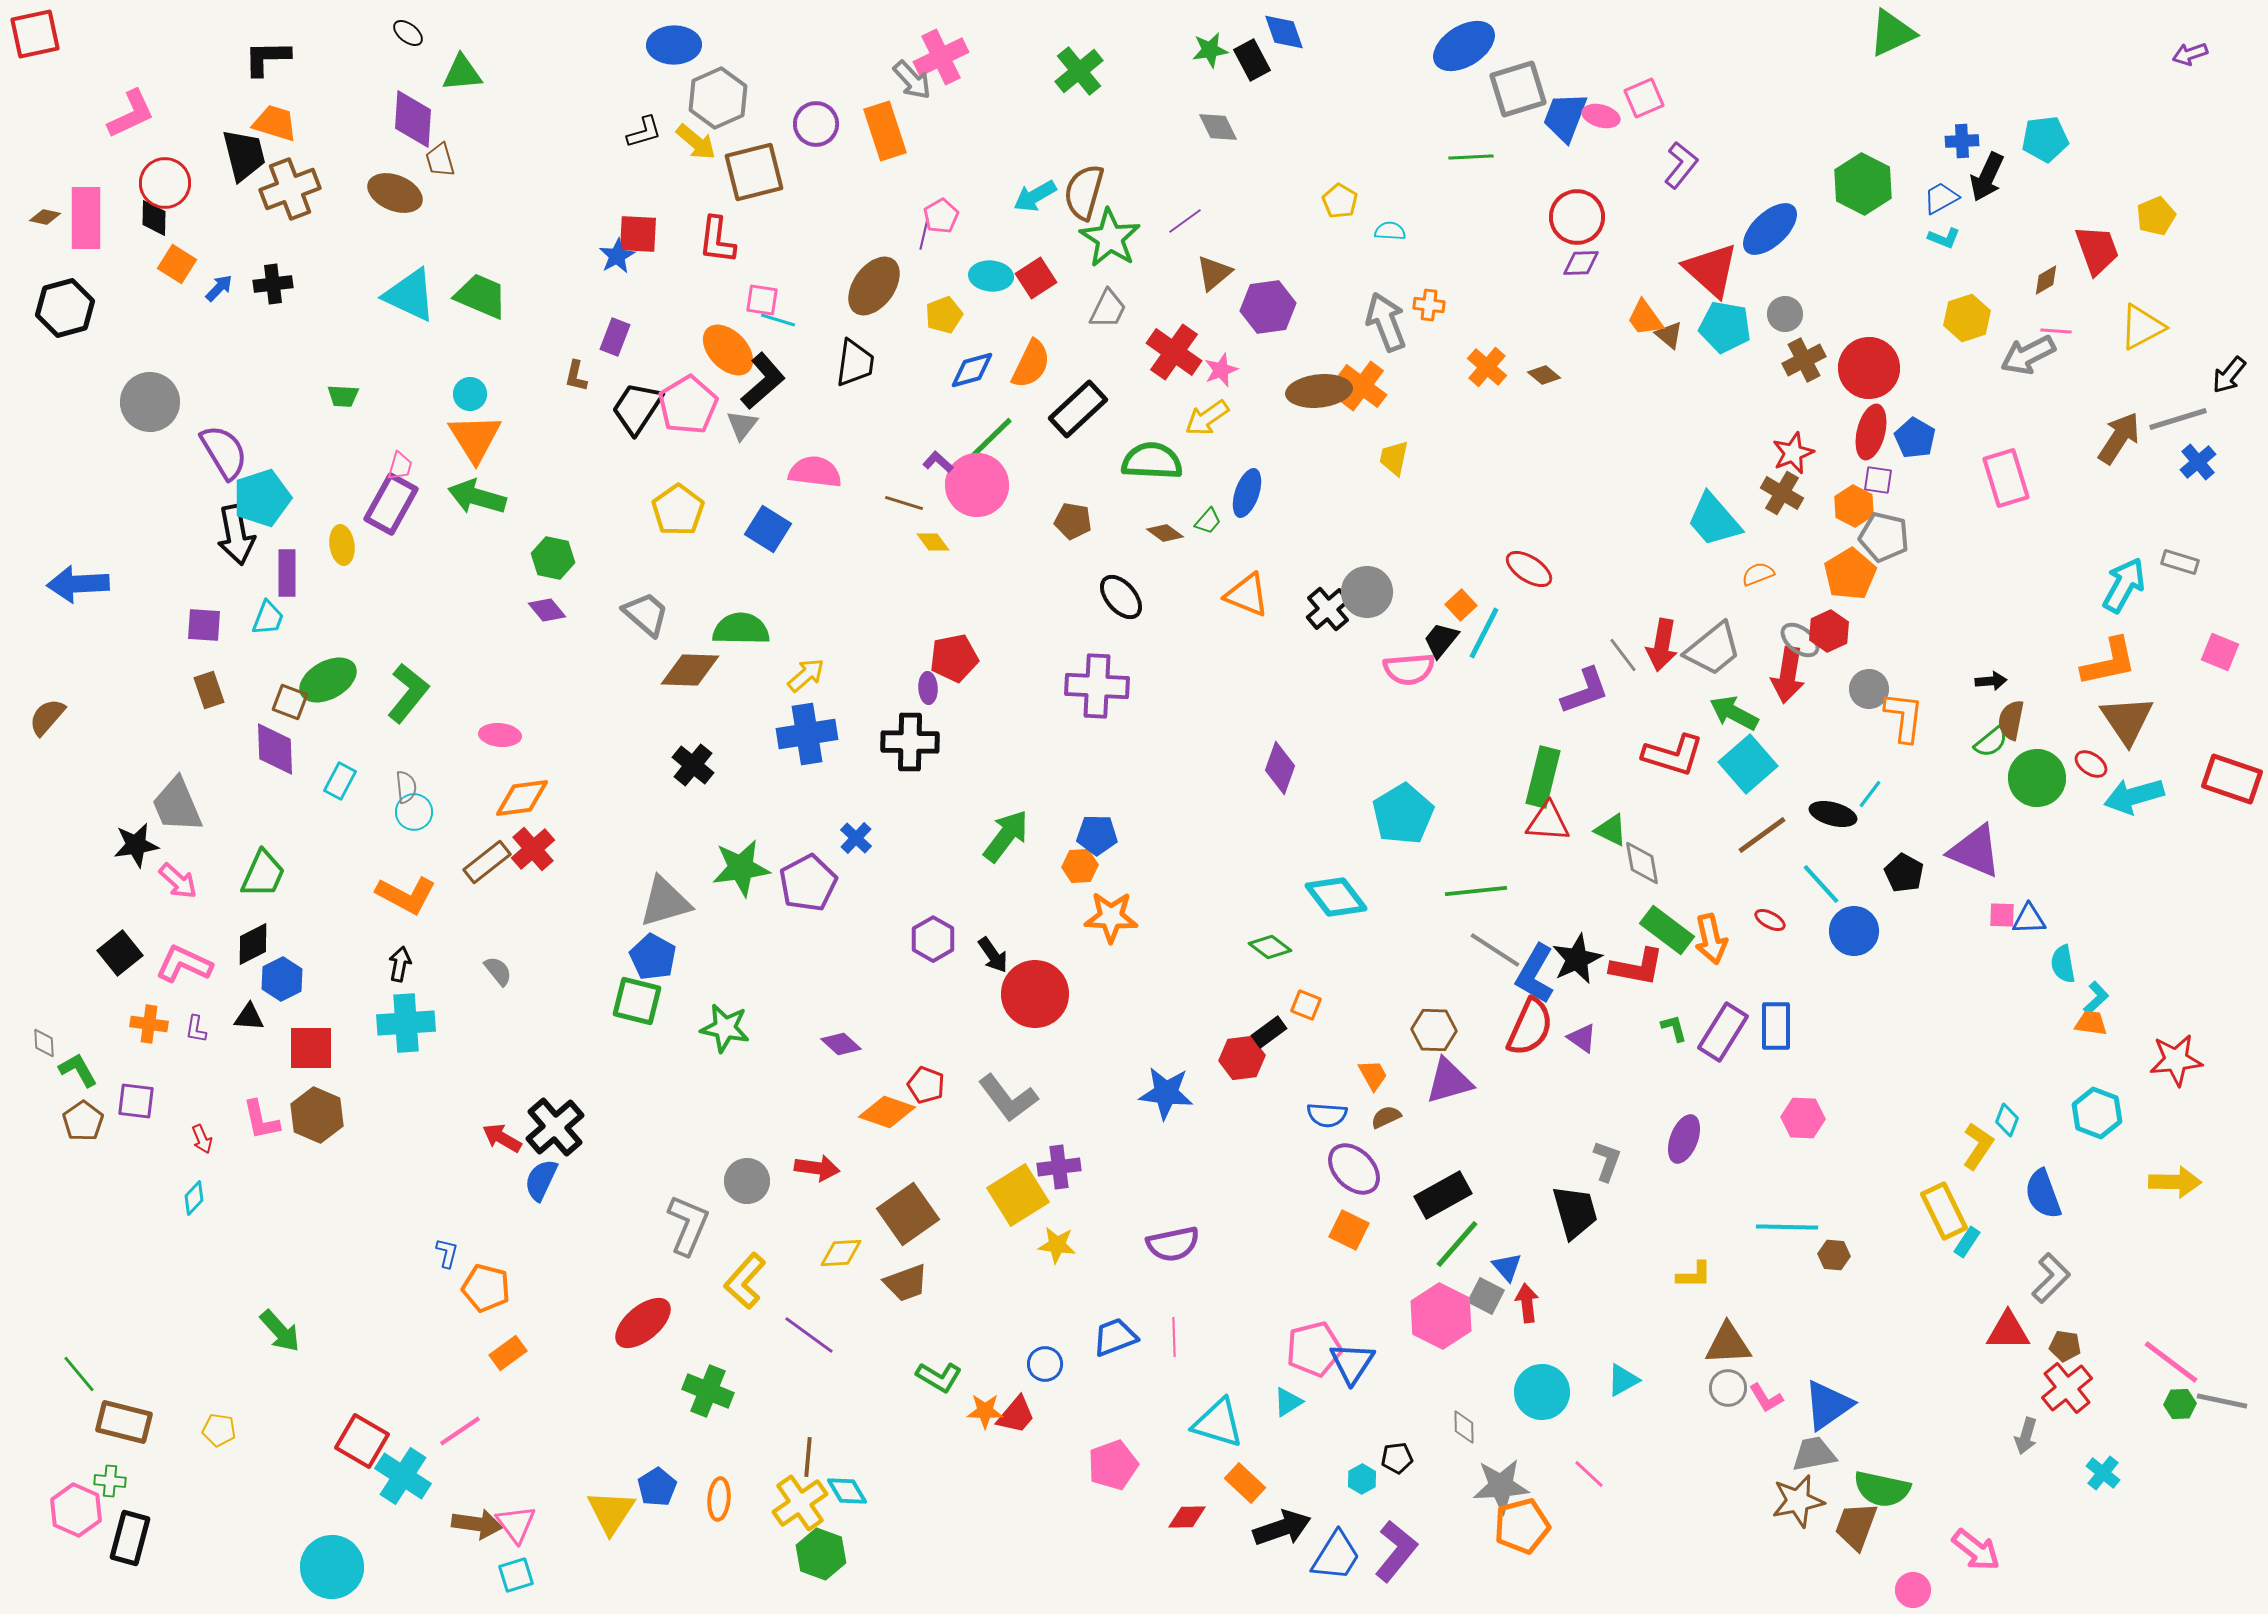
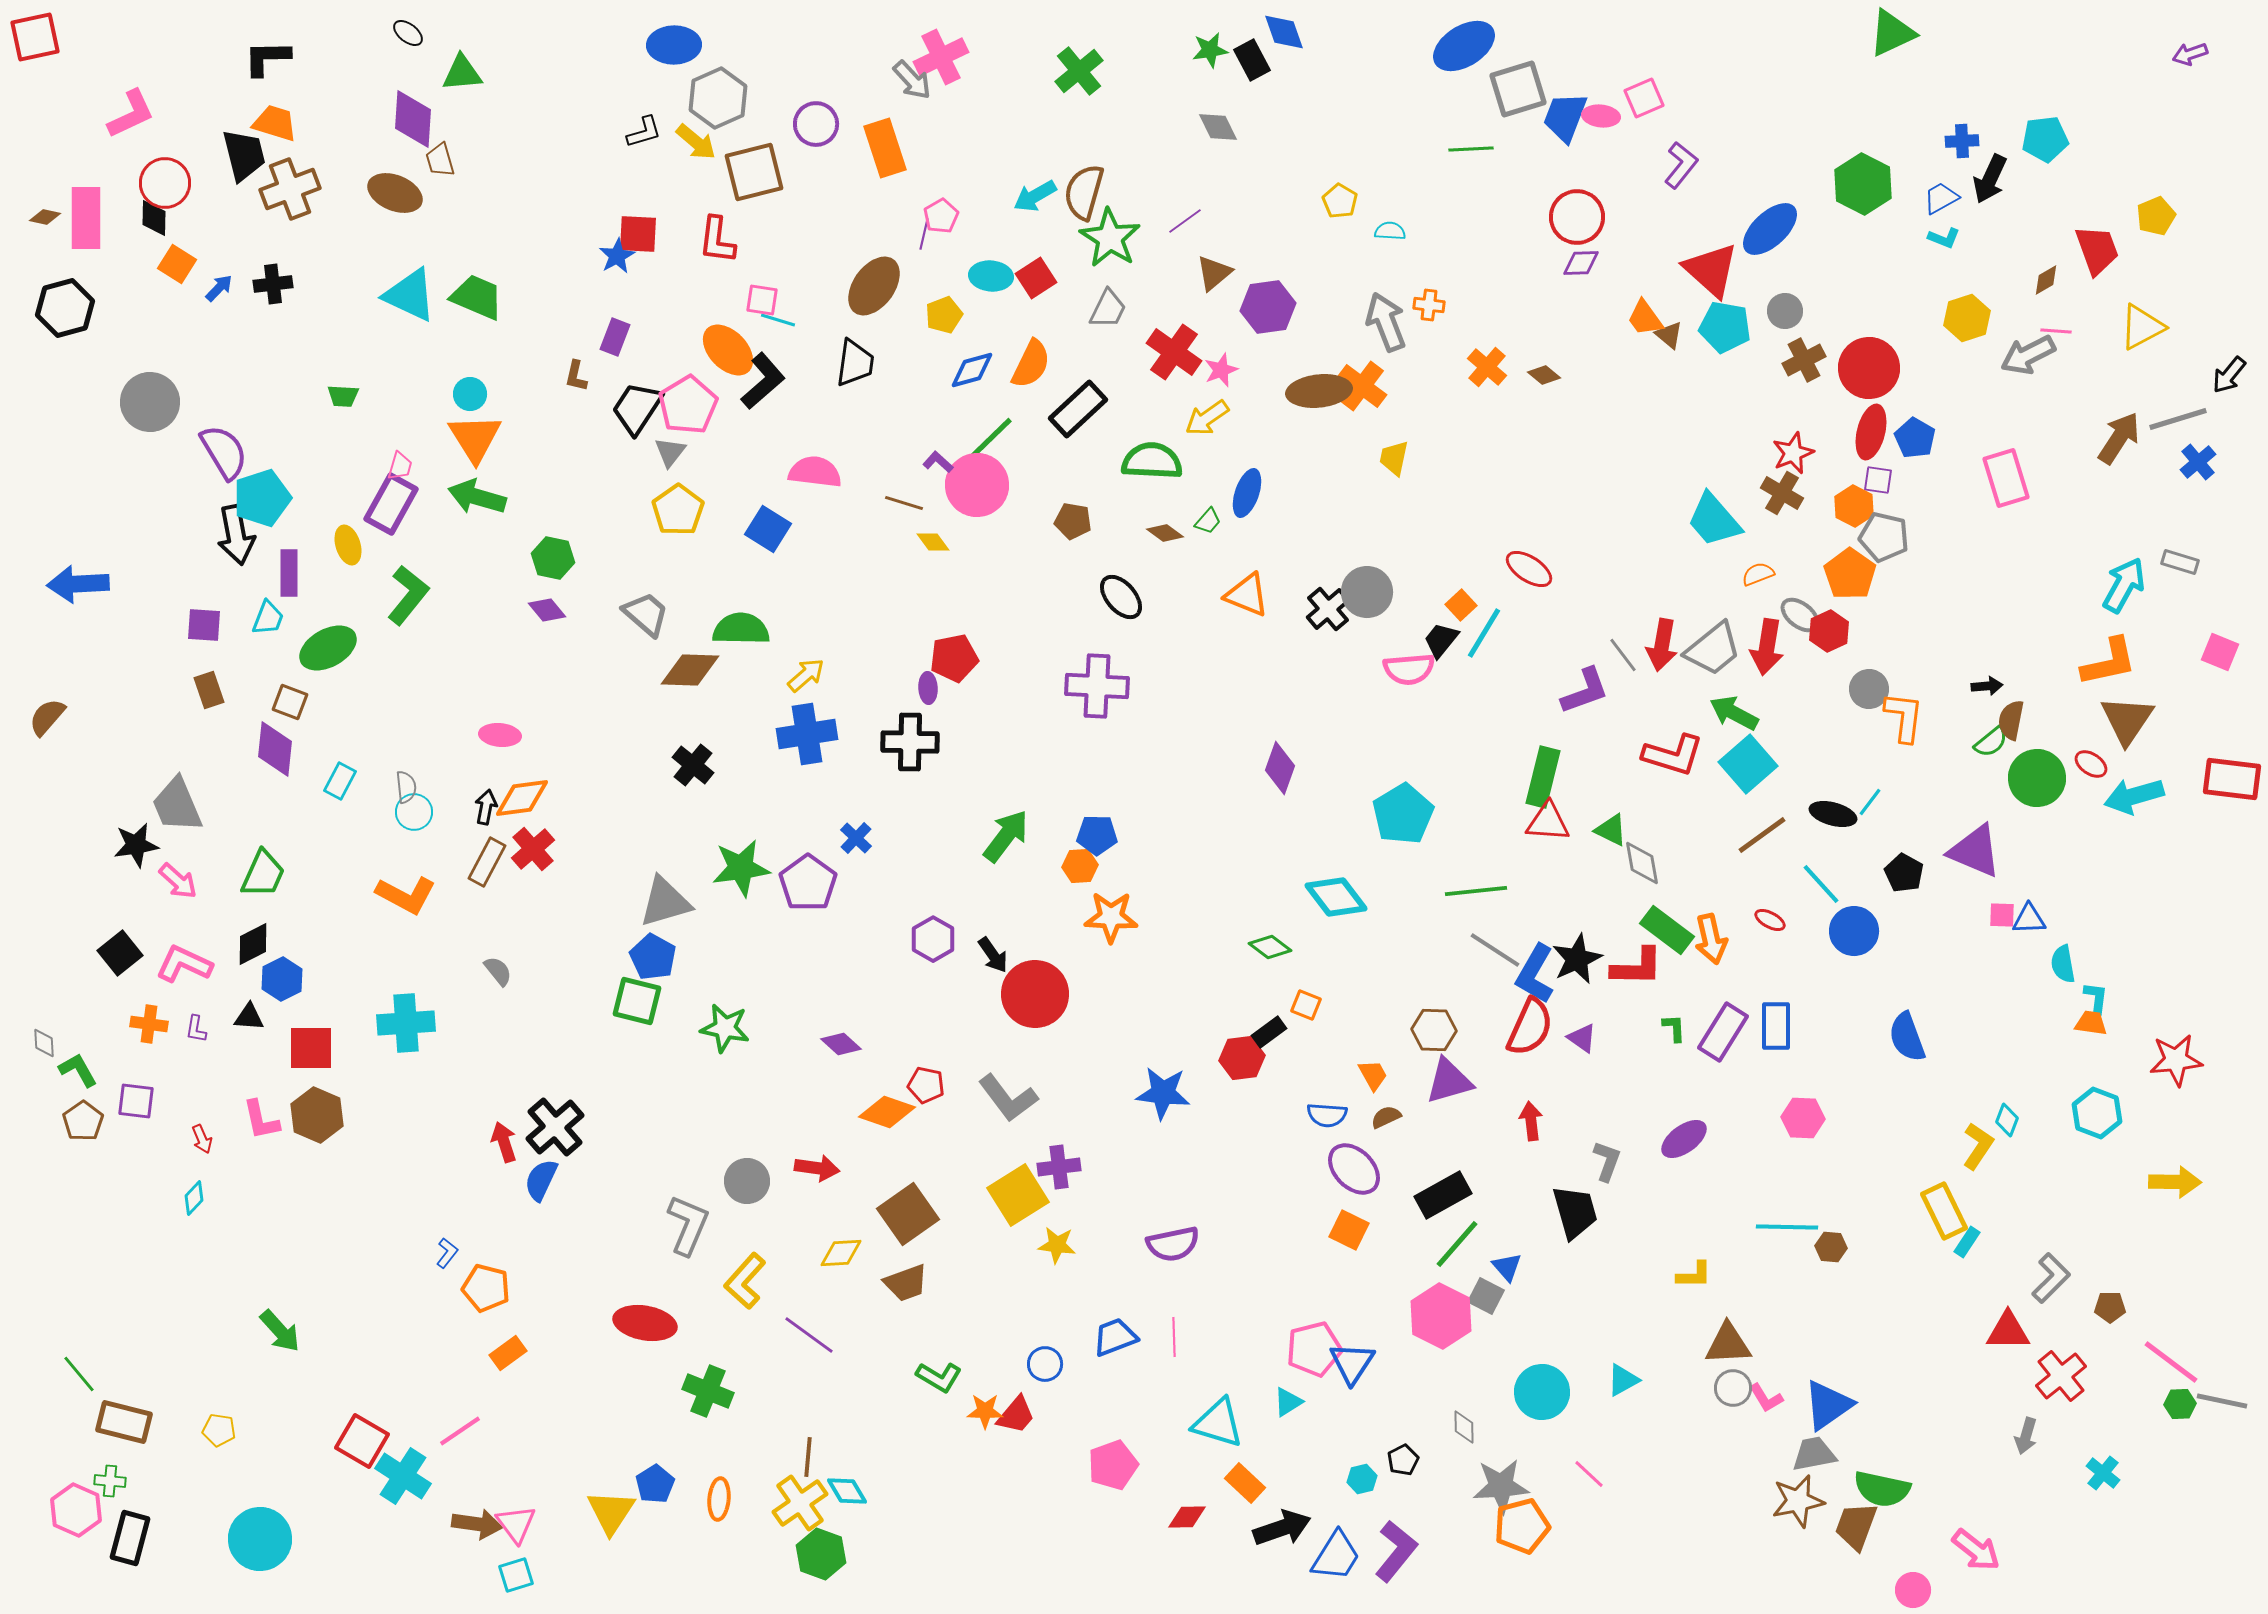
red square at (35, 34): moved 3 px down
pink ellipse at (1601, 116): rotated 9 degrees counterclockwise
orange rectangle at (885, 131): moved 17 px down
green line at (1471, 157): moved 8 px up
black arrow at (1987, 177): moved 3 px right, 2 px down
green trapezoid at (481, 296): moved 4 px left, 1 px down
gray circle at (1785, 314): moved 3 px up
gray triangle at (742, 425): moved 72 px left, 27 px down
yellow ellipse at (342, 545): moved 6 px right; rotated 9 degrees counterclockwise
purple rectangle at (287, 573): moved 2 px right
orange pentagon at (1850, 574): rotated 6 degrees counterclockwise
cyan line at (1484, 633): rotated 4 degrees clockwise
gray ellipse at (1800, 640): moved 25 px up
red arrow at (1788, 675): moved 21 px left, 28 px up
green ellipse at (328, 680): moved 32 px up
black arrow at (1991, 681): moved 4 px left, 5 px down
green L-shape at (408, 693): moved 98 px up
brown triangle at (2127, 720): rotated 8 degrees clockwise
purple diamond at (275, 749): rotated 8 degrees clockwise
red rectangle at (2232, 779): rotated 12 degrees counterclockwise
cyan line at (1870, 794): moved 8 px down
brown rectangle at (487, 862): rotated 24 degrees counterclockwise
purple pentagon at (808, 883): rotated 8 degrees counterclockwise
black arrow at (400, 964): moved 86 px right, 157 px up
red L-shape at (1637, 967): rotated 10 degrees counterclockwise
cyan L-shape at (2096, 998): rotated 40 degrees counterclockwise
green L-shape at (1674, 1028): rotated 12 degrees clockwise
red pentagon at (926, 1085): rotated 9 degrees counterclockwise
blue star at (1166, 1093): moved 3 px left
red arrow at (502, 1138): moved 2 px right, 4 px down; rotated 42 degrees clockwise
purple ellipse at (1684, 1139): rotated 33 degrees clockwise
blue semicircle at (2043, 1194): moved 136 px left, 157 px up
blue L-shape at (447, 1253): rotated 24 degrees clockwise
brown hexagon at (1834, 1255): moved 3 px left, 8 px up
red arrow at (1527, 1303): moved 4 px right, 182 px up
red ellipse at (643, 1323): moved 2 px right; rotated 50 degrees clockwise
brown pentagon at (2065, 1346): moved 45 px right, 39 px up; rotated 8 degrees counterclockwise
gray circle at (1728, 1388): moved 5 px right
red cross at (2067, 1388): moved 6 px left, 12 px up
black pentagon at (1397, 1458): moved 6 px right, 2 px down; rotated 20 degrees counterclockwise
cyan hexagon at (1362, 1479): rotated 16 degrees clockwise
blue pentagon at (657, 1487): moved 2 px left, 3 px up
cyan circle at (332, 1567): moved 72 px left, 28 px up
